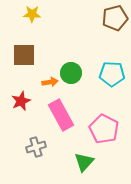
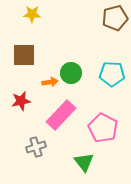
red star: rotated 12 degrees clockwise
pink rectangle: rotated 72 degrees clockwise
pink pentagon: moved 1 px left, 1 px up
green triangle: rotated 20 degrees counterclockwise
